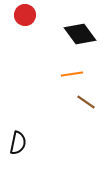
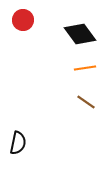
red circle: moved 2 px left, 5 px down
orange line: moved 13 px right, 6 px up
